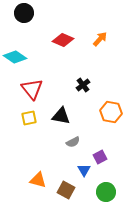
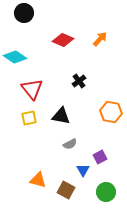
black cross: moved 4 px left, 4 px up
gray semicircle: moved 3 px left, 2 px down
blue triangle: moved 1 px left
